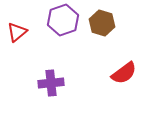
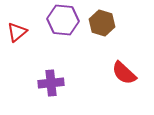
purple hexagon: rotated 24 degrees clockwise
red semicircle: rotated 80 degrees clockwise
